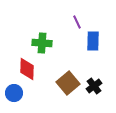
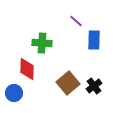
purple line: moved 1 px left, 1 px up; rotated 24 degrees counterclockwise
blue rectangle: moved 1 px right, 1 px up
